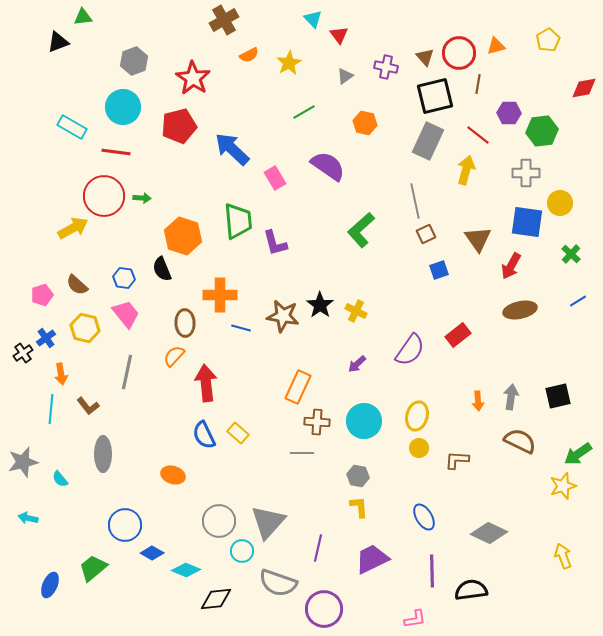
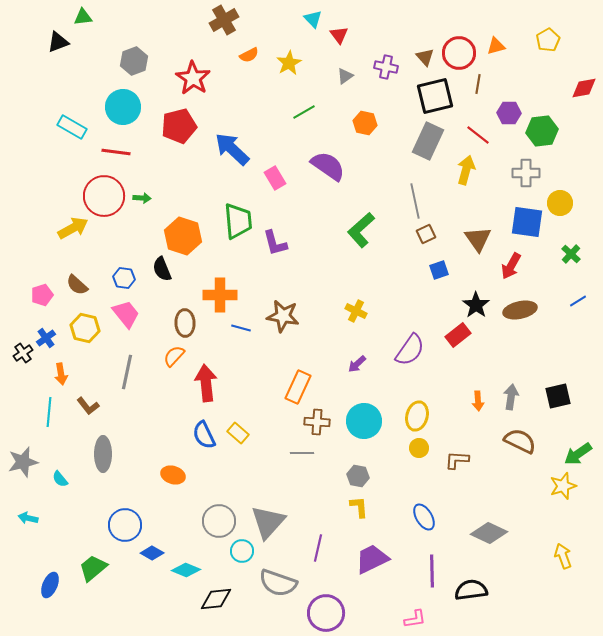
black star at (320, 305): moved 156 px right
cyan line at (51, 409): moved 2 px left, 3 px down
purple circle at (324, 609): moved 2 px right, 4 px down
